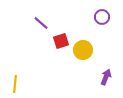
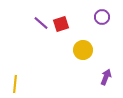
red square: moved 17 px up
